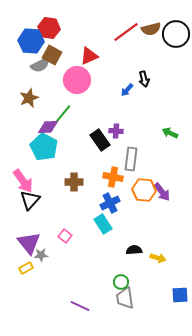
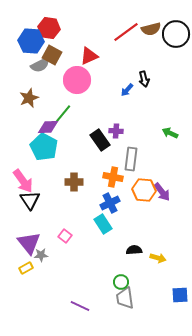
black triangle: rotated 15 degrees counterclockwise
